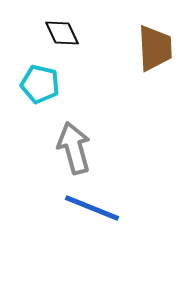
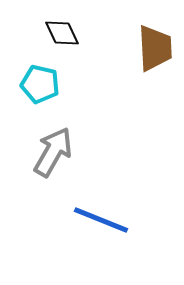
gray arrow: moved 21 px left, 4 px down; rotated 45 degrees clockwise
blue line: moved 9 px right, 12 px down
